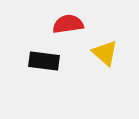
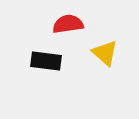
black rectangle: moved 2 px right
